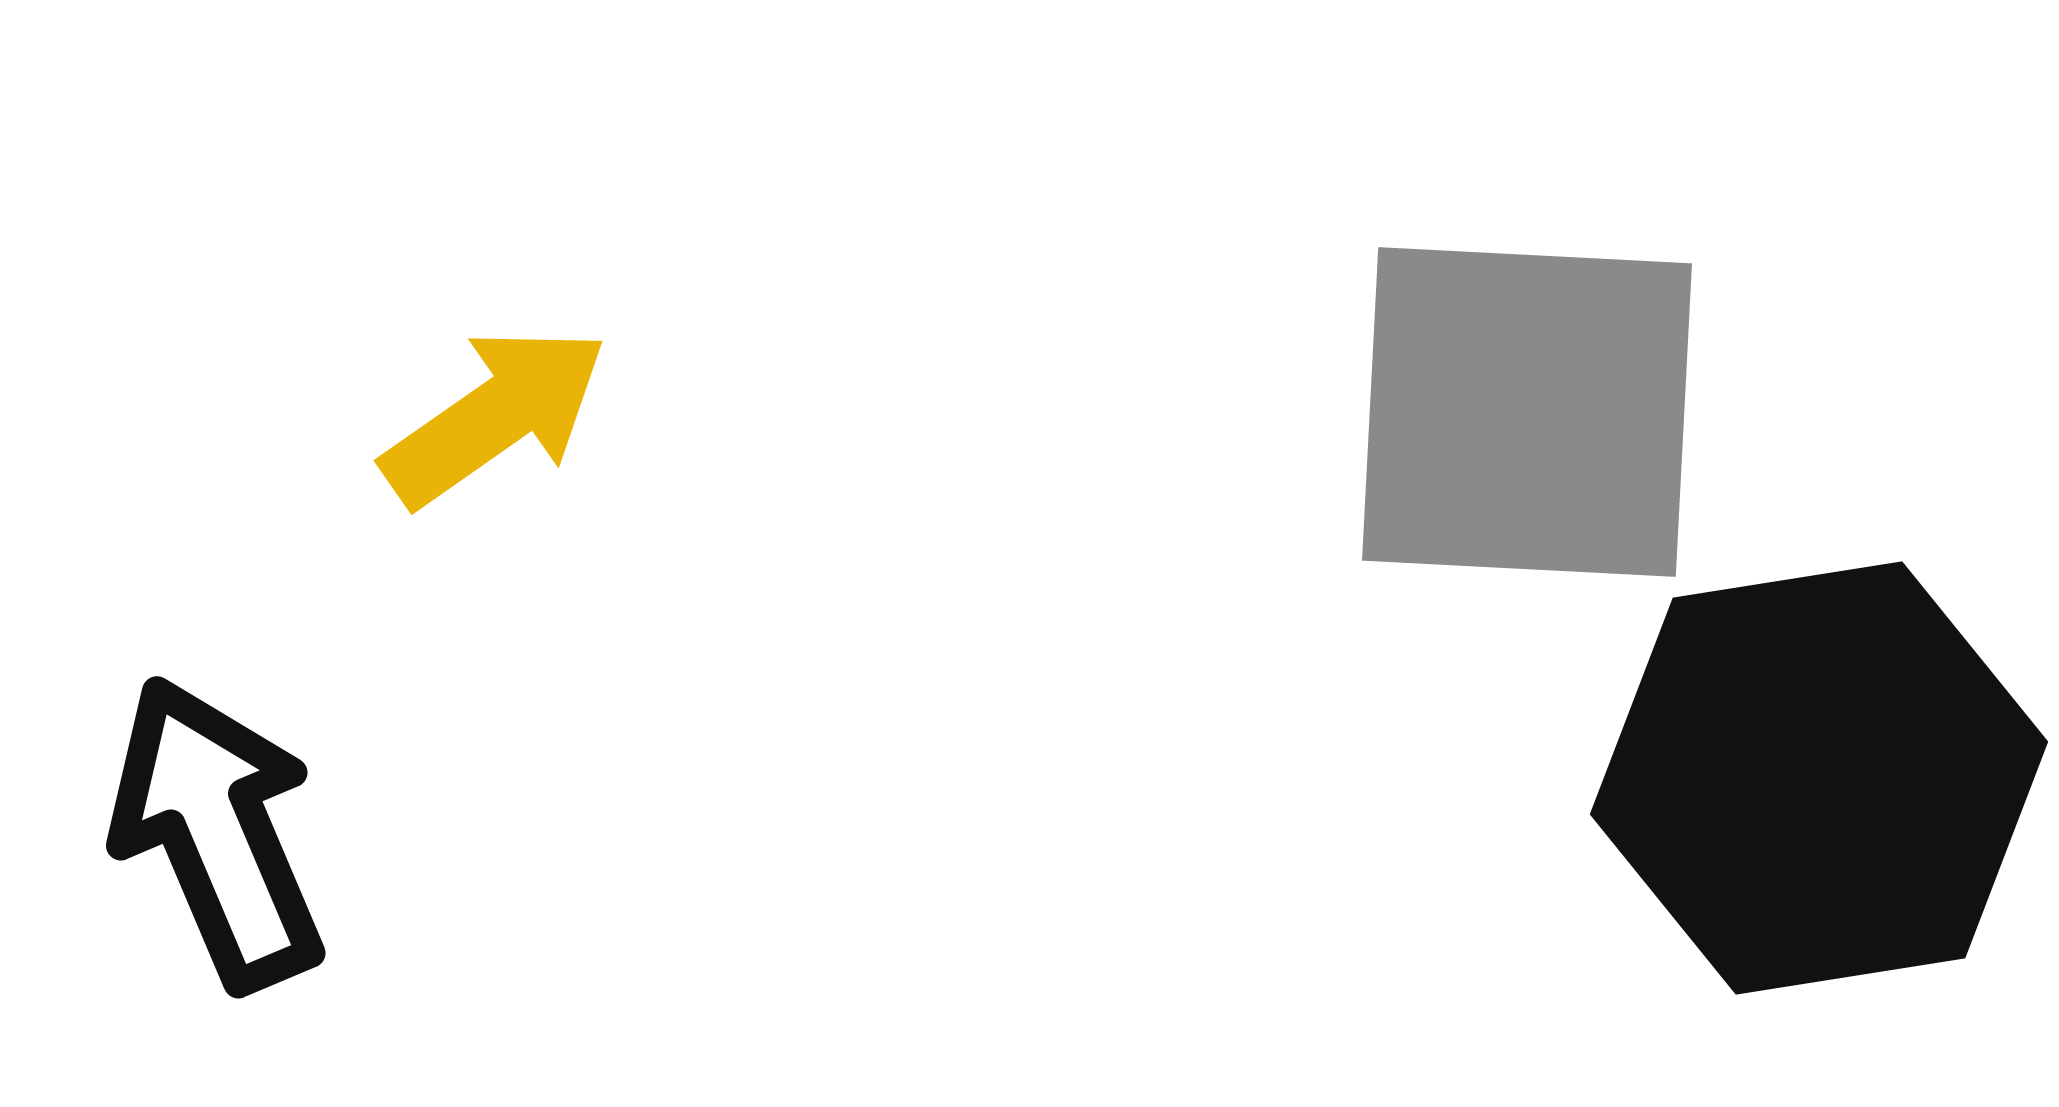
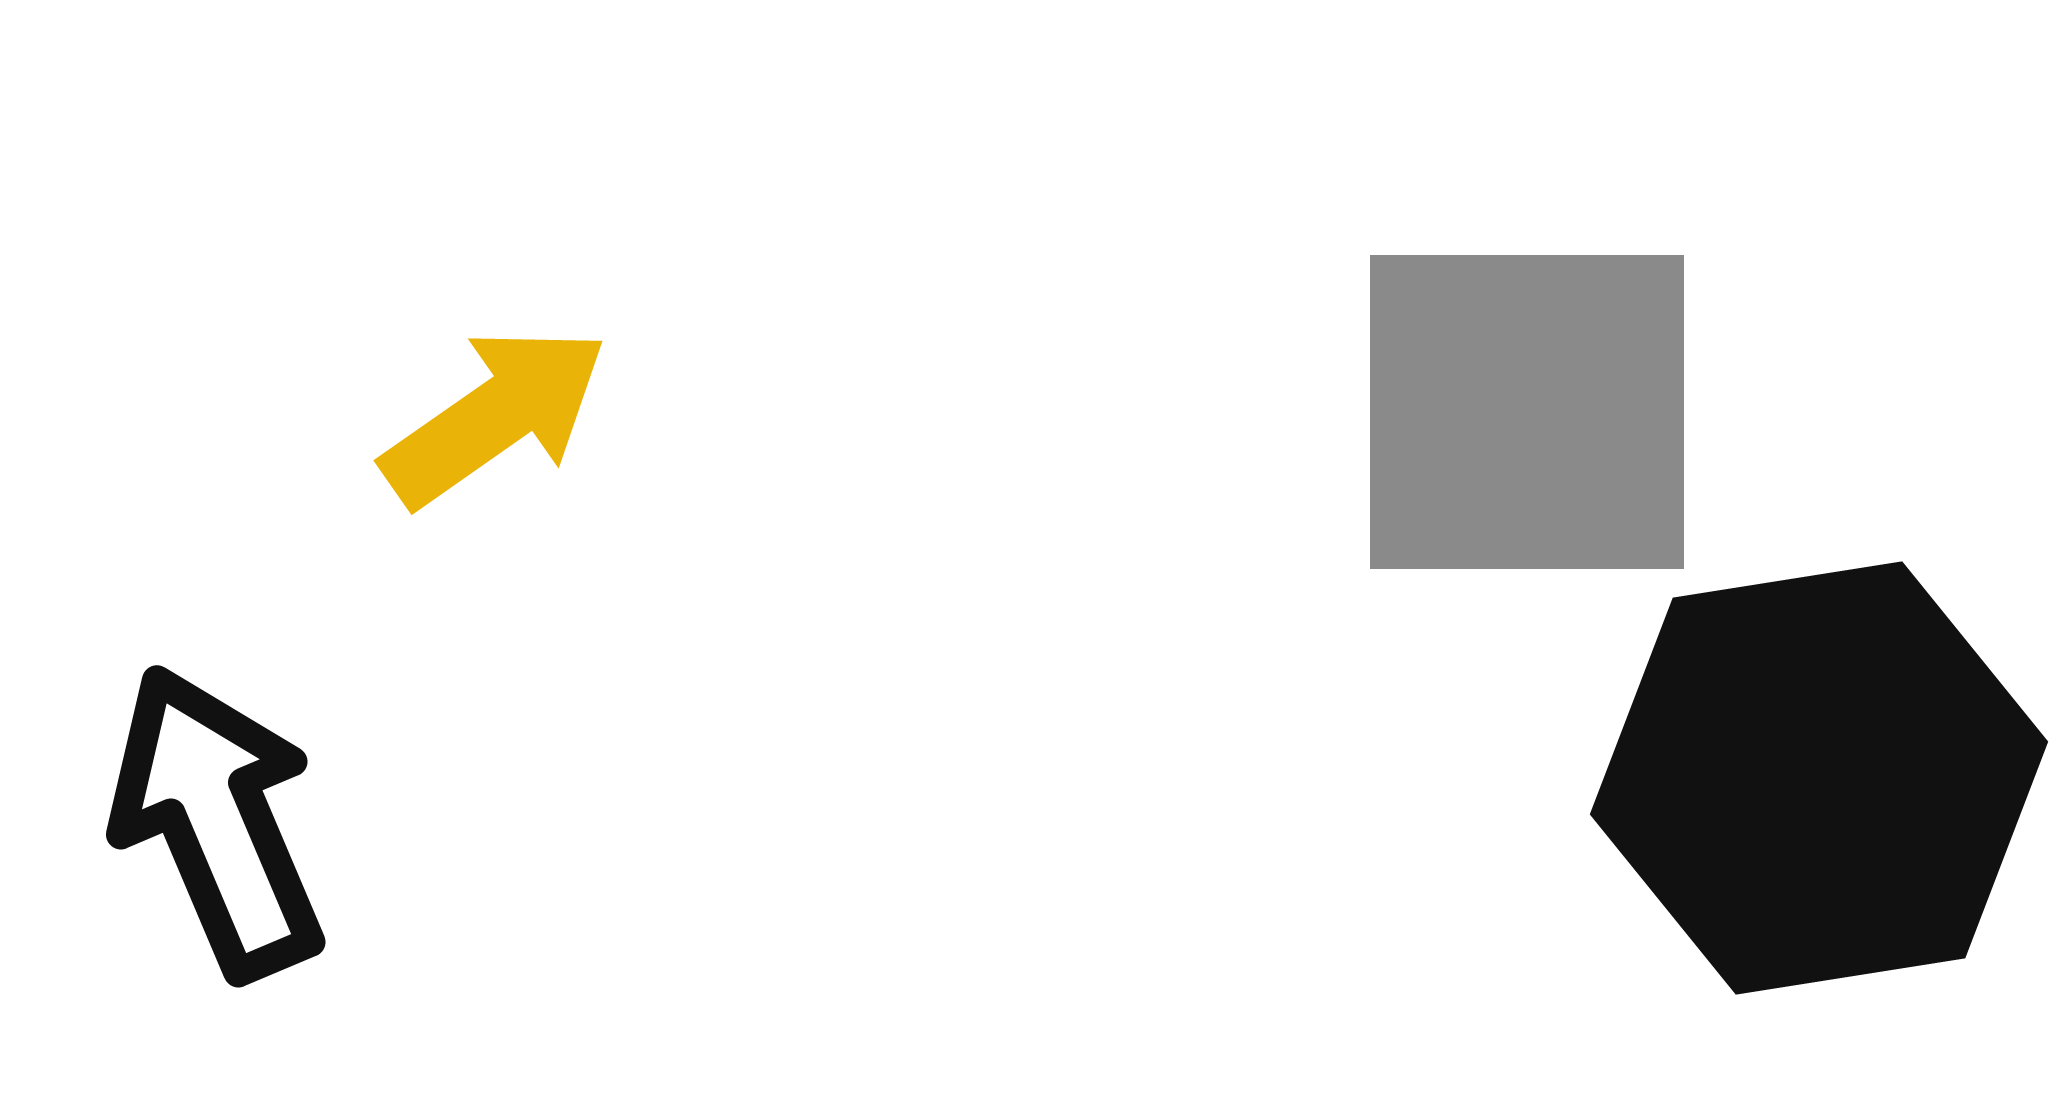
gray square: rotated 3 degrees counterclockwise
black arrow: moved 11 px up
